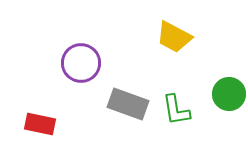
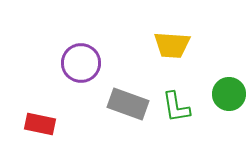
yellow trapezoid: moved 2 px left, 8 px down; rotated 24 degrees counterclockwise
green L-shape: moved 3 px up
